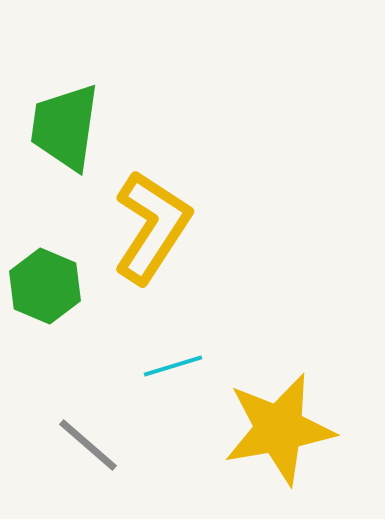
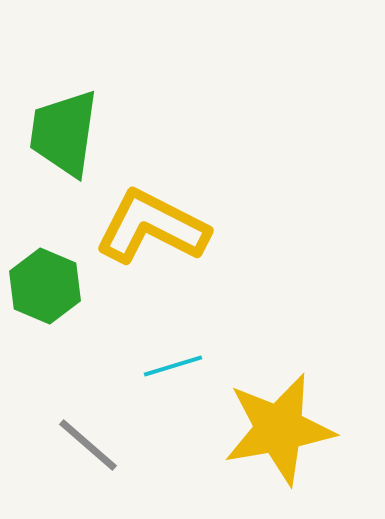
green trapezoid: moved 1 px left, 6 px down
yellow L-shape: rotated 96 degrees counterclockwise
